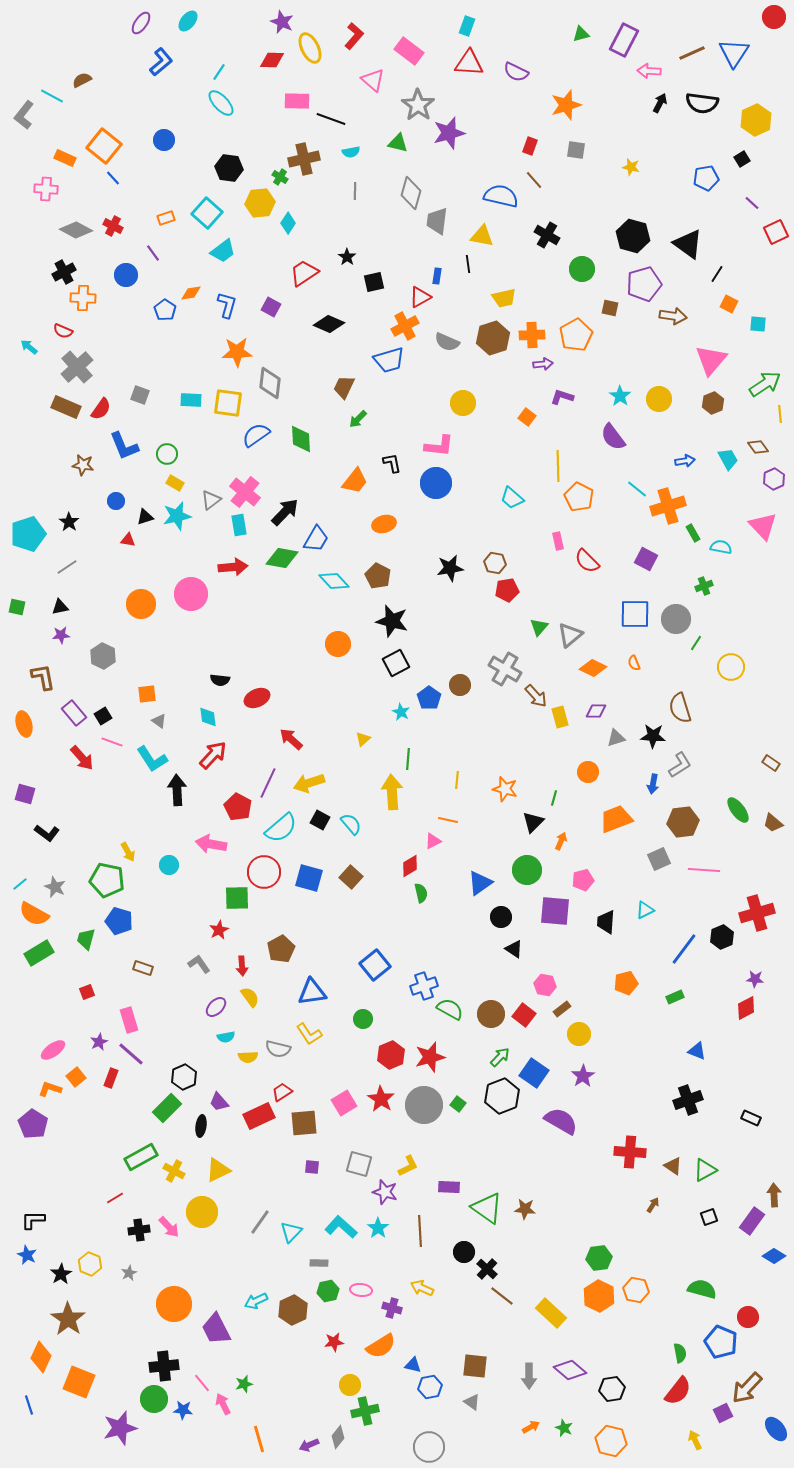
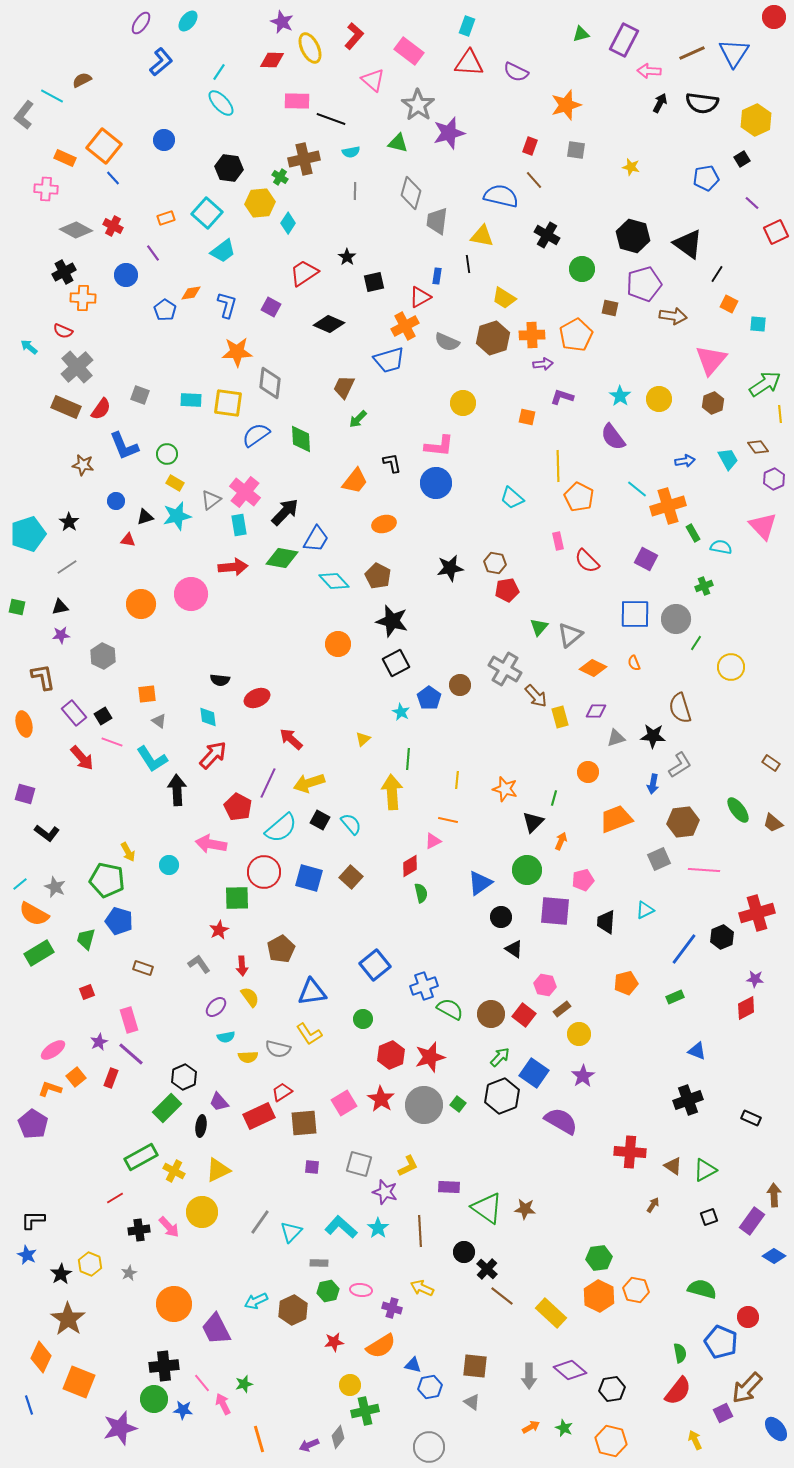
yellow trapezoid at (504, 298): rotated 45 degrees clockwise
orange square at (527, 417): rotated 24 degrees counterclockwise
